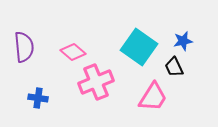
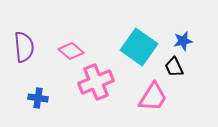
pink diamond: moved 2 px left, 1 px up
